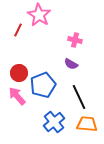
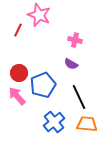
pink star: rotated 10 degrees counterclockwise
